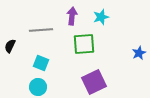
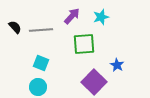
purple arrow: rotated 36 degrees clockwise
black semicircle: moved 5 px right, 19 px up; rotated 112 degrees clockwise
blue star: moved 22 px left, 12 px down; rotated 16 degrees counterclockwise
purple square: rotated 20 degrees counterclockwise
